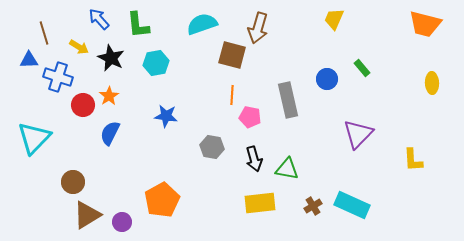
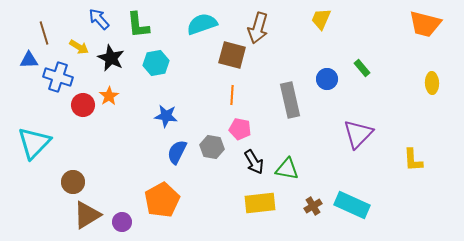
yellow trapezoid: moved 13 px left
gray rectangle: moved 2 px right
pink pentagon: moved 10 px left, 12 px down
blue semicircle: moved 67 px right, 19 px down
cyan triangle: moved 5 px down
black arrow: moved 3 px down; rotated 15 degrees counterclockwise
